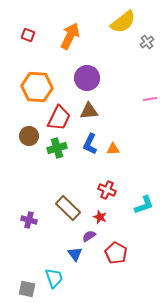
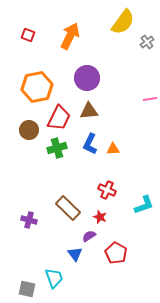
yellow semicircle: rotated 16 degrees counterclockwise
orange hexagon: rotated 16 degrees counterclockwise
brown circle: moved 6 px up
